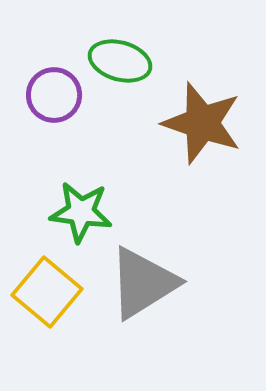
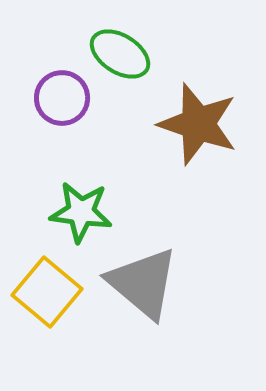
green ellipse: moved 7 px up; rotated 16 degrees clockwise
purple circle: moved 8 px right, 3 px down
brown star: moved 4 px left, 1 px down
gray triangle: rotated 48 degrees counterclockwise
